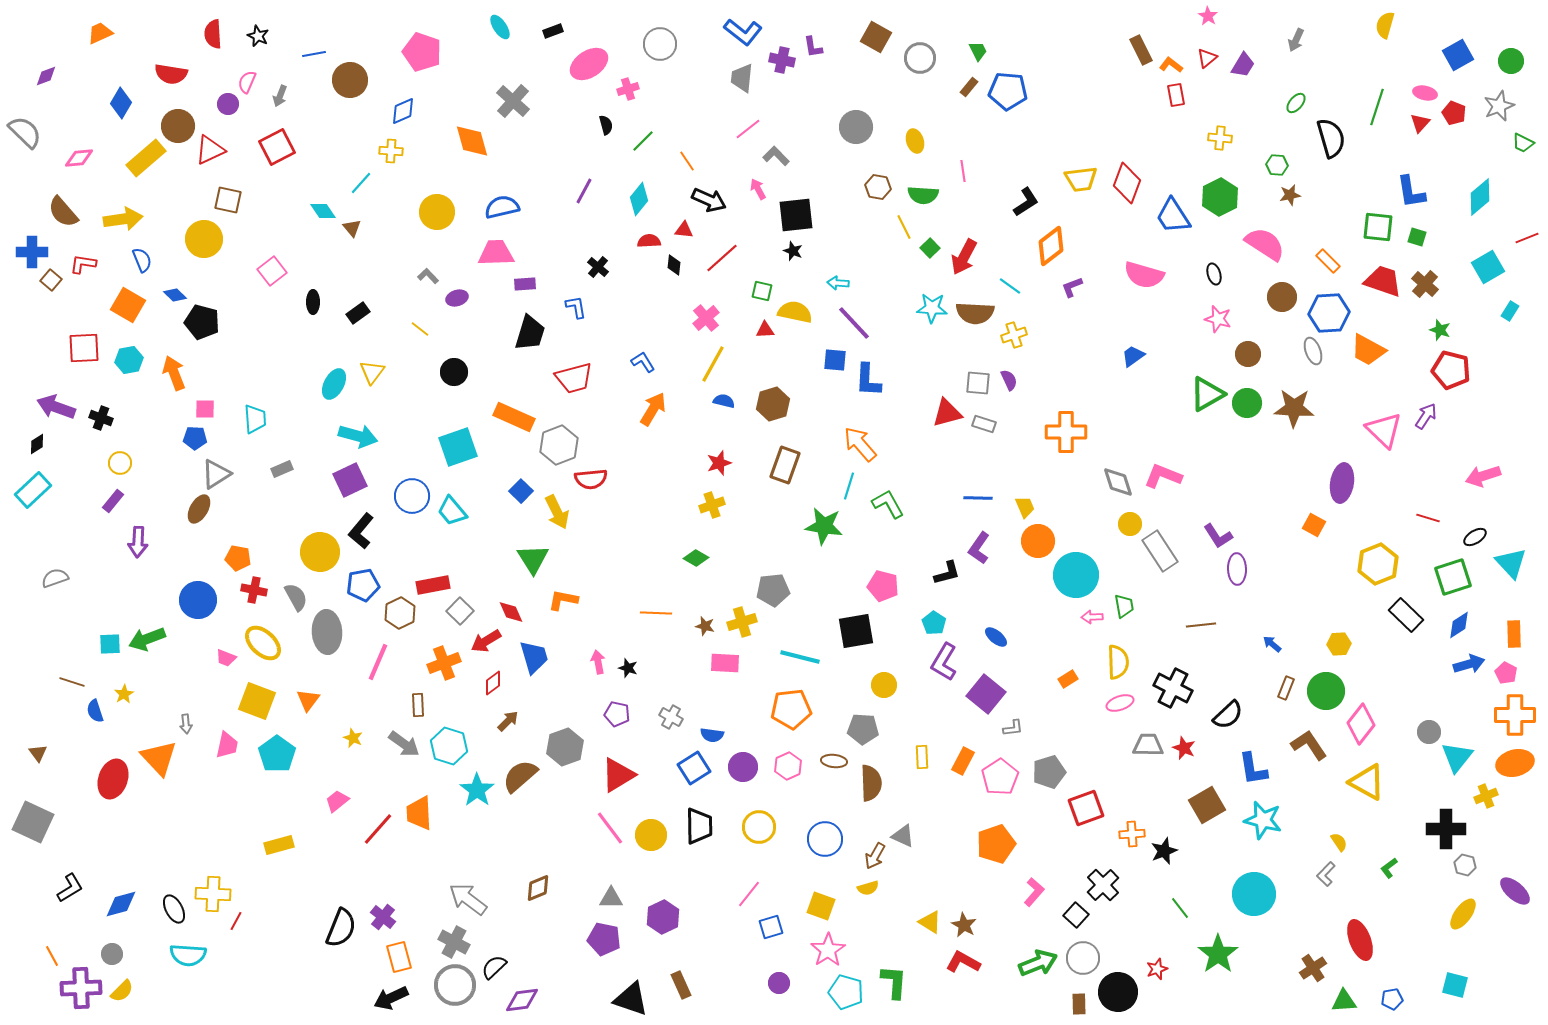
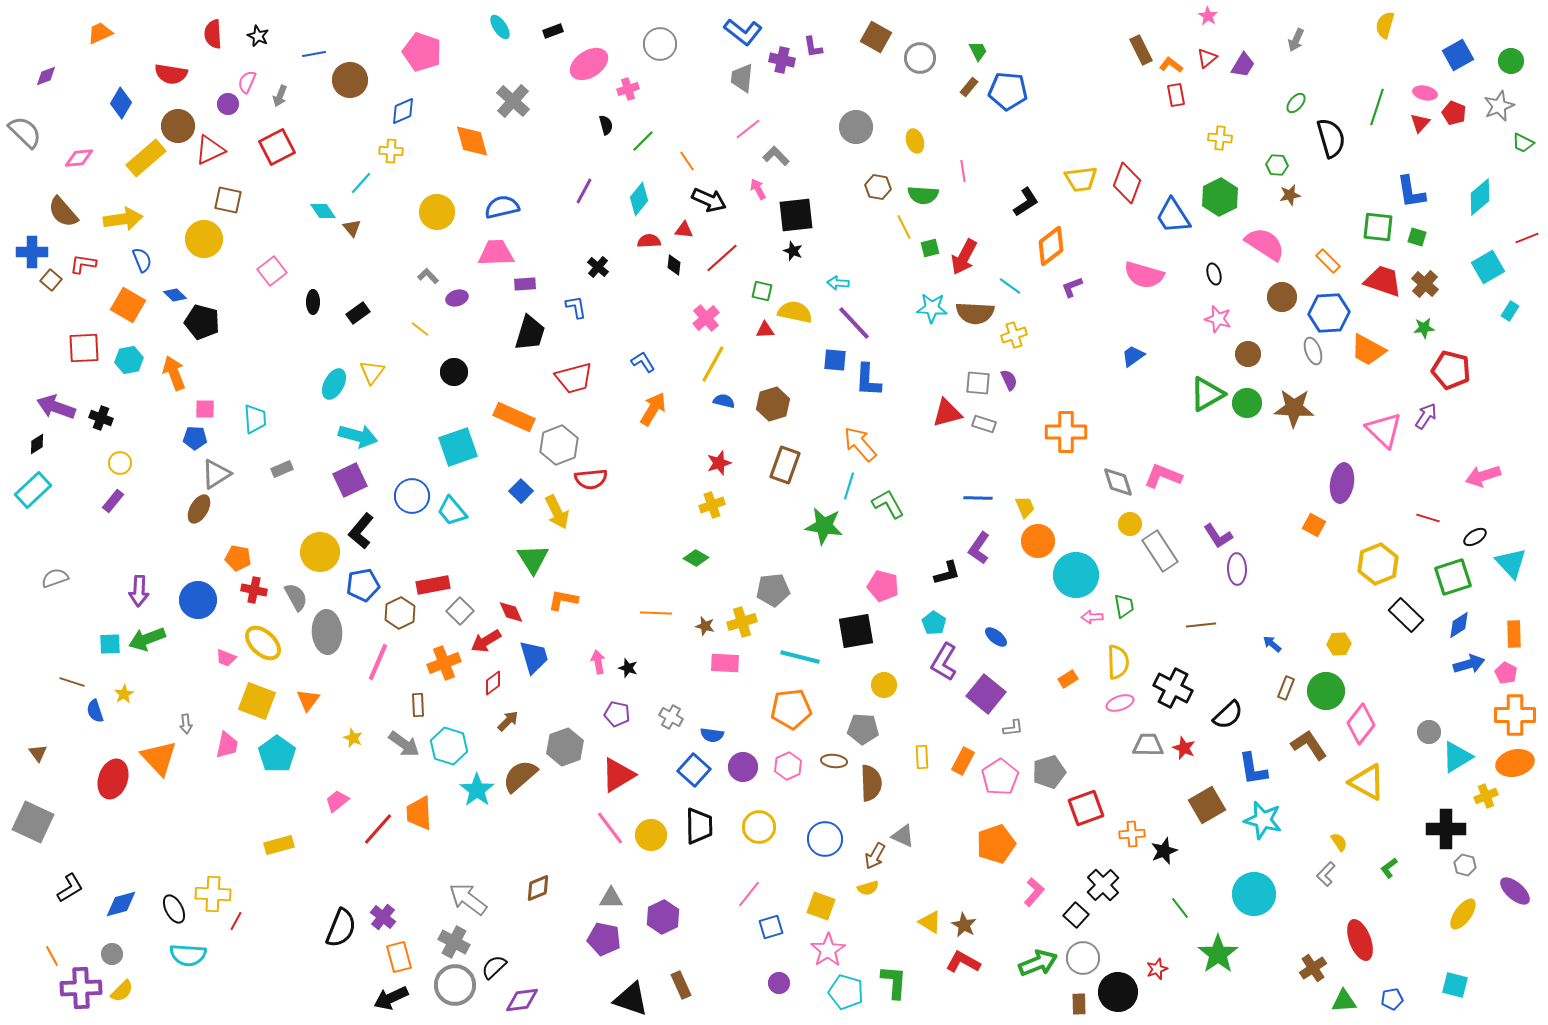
green square at (930, 248): rotated 30 degrees clockwise
green star at (1440, 330): moved 16 px left, 2 px up; rotated 25 degrees counterclockwise
purple arrow at (138, 542): moved 1 px right, 49 px down
cyan triangle at (1457, 757): rotated 20 degrees clockwise
blue square at (694, 768): moved 2 px down; rotated 16 degrees counterclockwise
